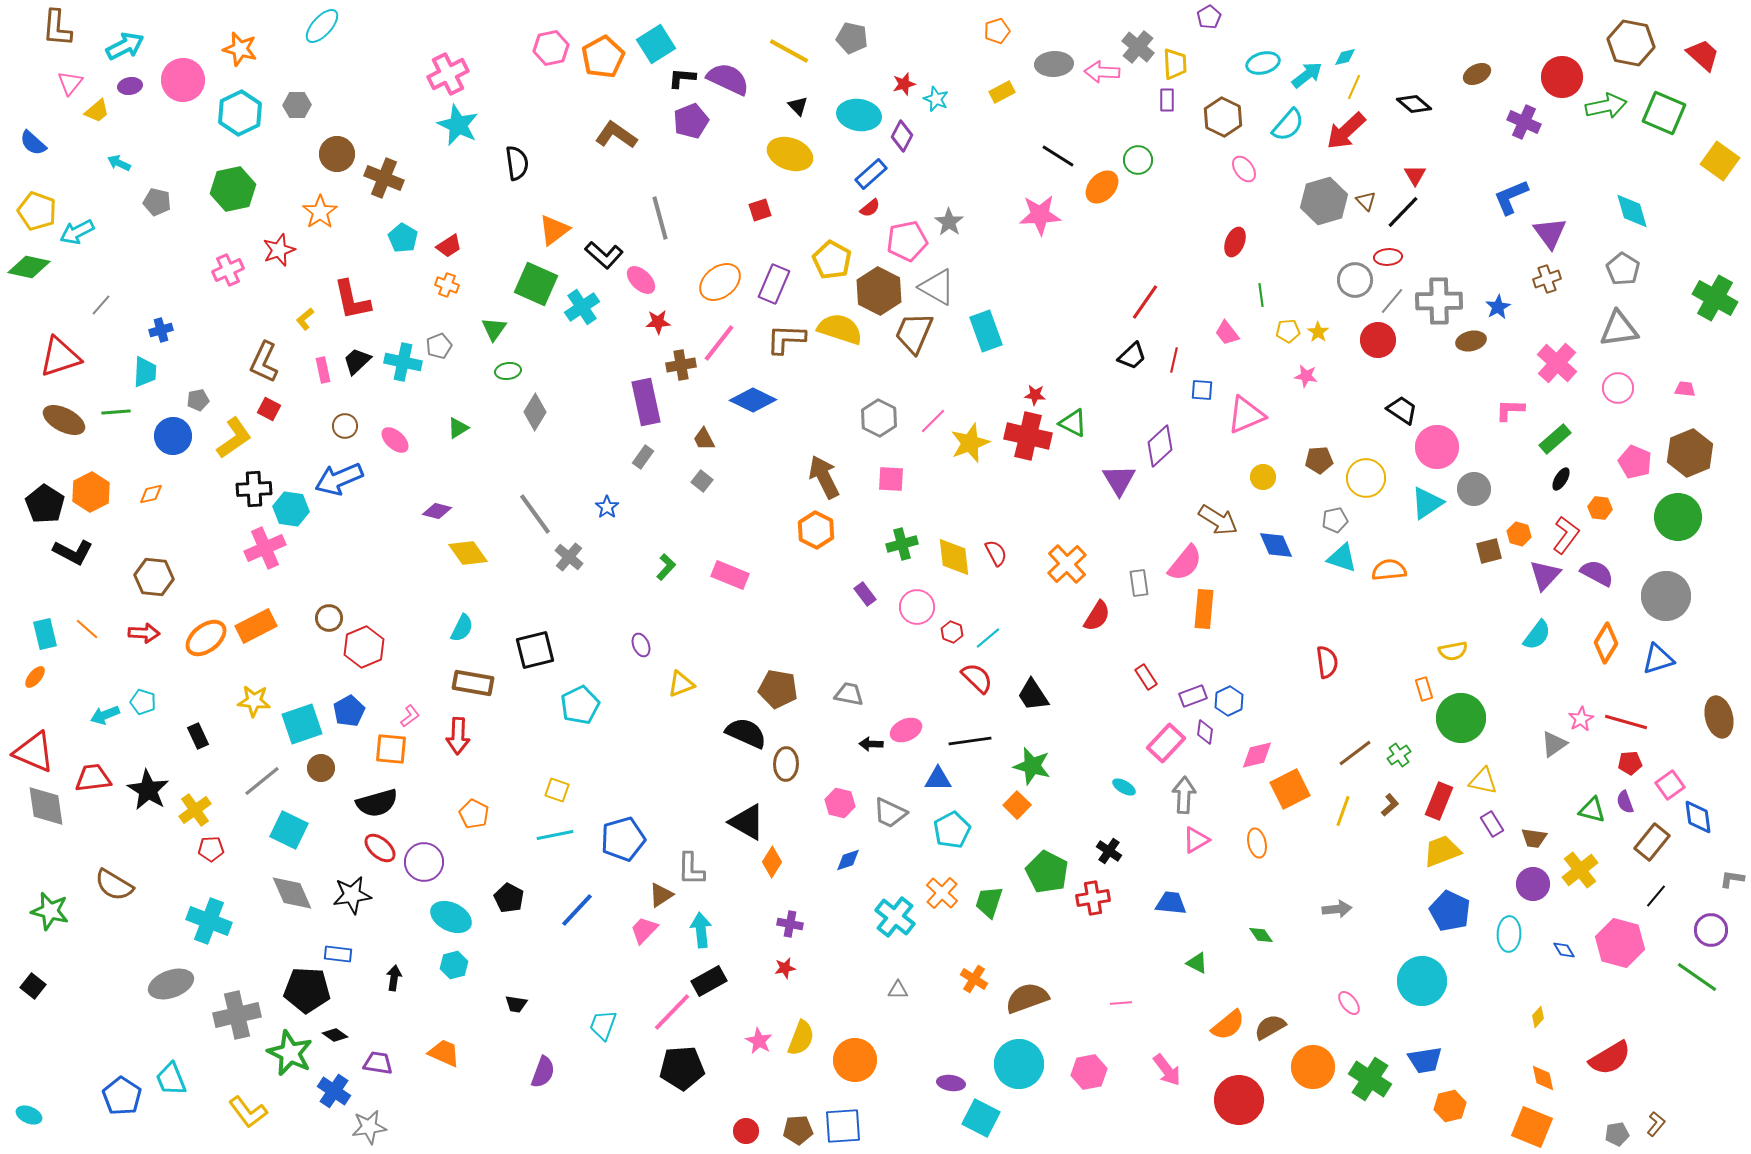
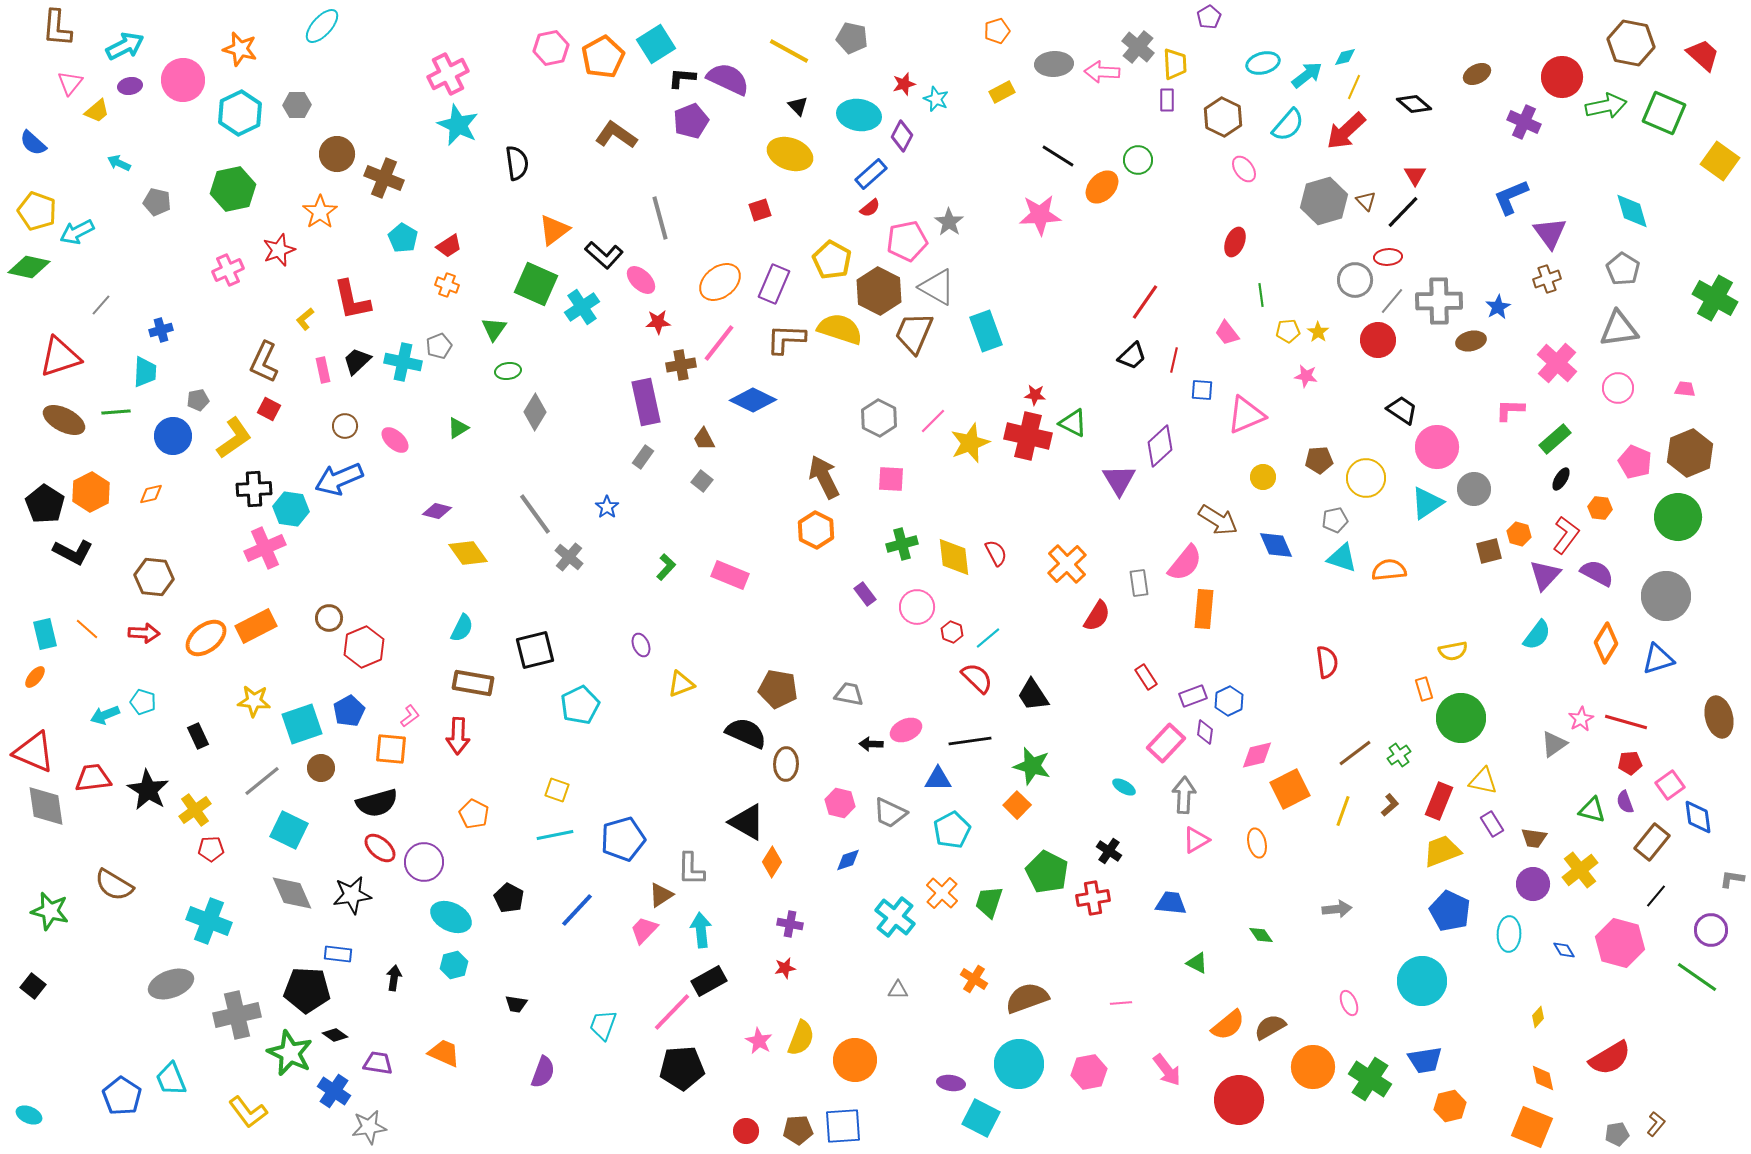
pink ellipse at (1349, 1003): rotated 15 degrees clockwise
